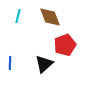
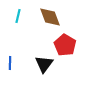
red pentagon: rotated 20 degrees counterclockwise
black triangle: rotated 12 degrees counterclockwise
